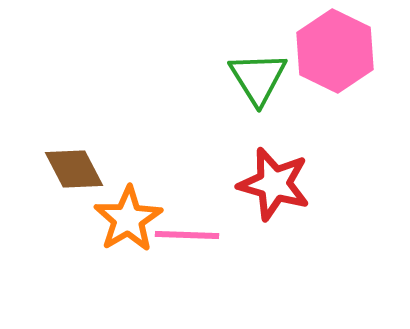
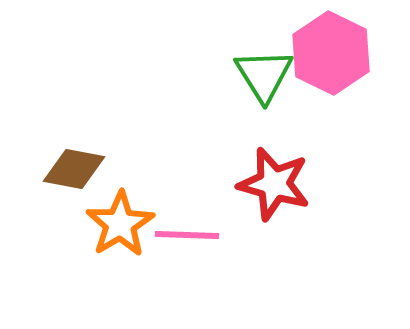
pink hexagon: moved 4 px left, 2 px down
green triangle: moved 6 px right, 3 px up
brown diamond: rotated 52 degrees counterclockwise
orange star: moved 8 px left, 5 px down
